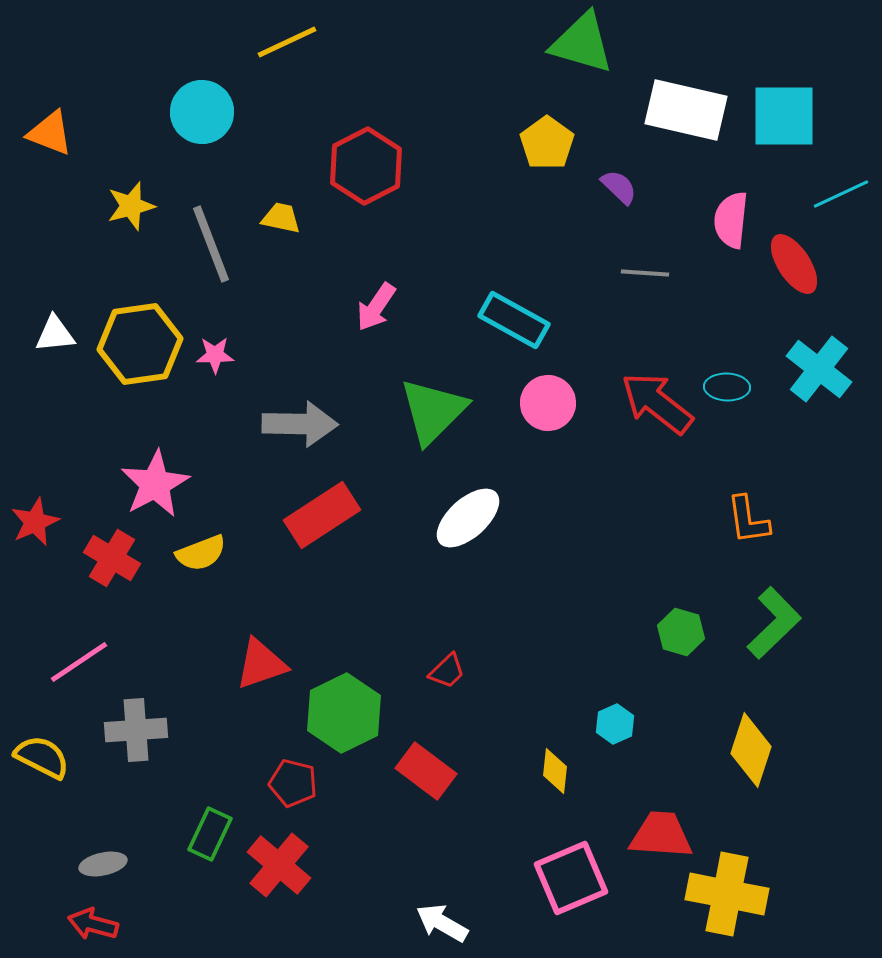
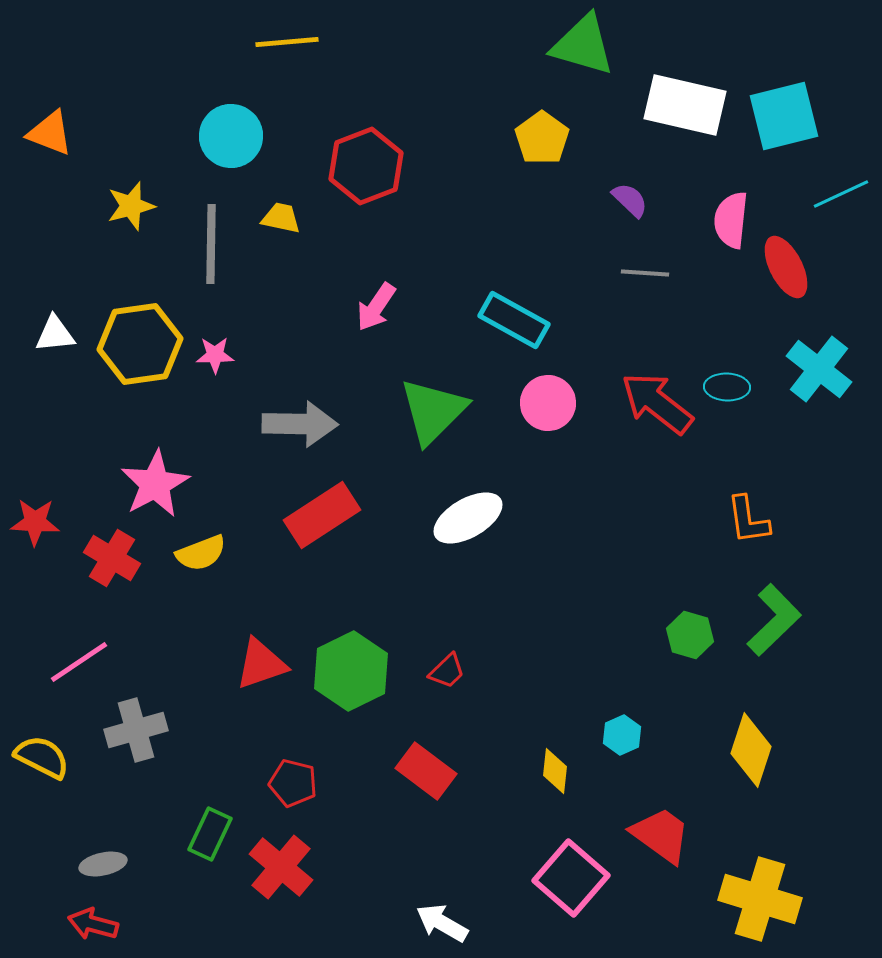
yellow line at (287, 42): rotated 20 degrees clockwise
green triangle at (582, 43): moved 1 px right, 2 px down
white rectangle at (686, 110): moved 1 px left, 5 px up
cyan circle at (202, 112): moved 29 px right, 24 px down
cyan square at (784, 116): rotated 14 degrees counterclockwise
yellow pentagon at (547, 143): moved 5 px left, 5 px up
red hexagon at (366, 166): rotated 6 degrees clockwise
purple semicircle at (619, 187): moved 11 px right, 13 px down
gray line at (211, 244): rotated 22 degrees clockwise
red ellipse at (794, 264): moved 8 px left, 3 px down; rotated 6 degrees clockwise
white ellipse at (468, 518): rotated 12 degrees clockwise
red star at (35, 522): rotated 27 degrees clockwise
green L-shape at (774, 623): moved 3 px up
green hexagon at (681, 632): moved 9 px right, 3 px down
green hexagon at (344, 713): moved 7 px right, 42 px up
cyan hexagon at (615, 724): moved 7 px right, 11 px down
gray cross at (136, 730): rotated 12 degrees counterclockwise
red trapezoid at (661, 835): rotated 32 degrees clockwise
red cross at (279, 865): moved 2 px right, 2 px down
pink square at (571, 878): rotated 26 degrees counterclockwise
yellow cross at (727, 894): moved 33 px right, 5 px down; rotated 6 degrees clockwise
